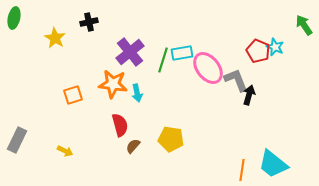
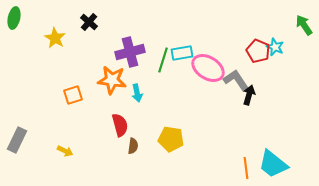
black cross: rotated 36 degrees counterclockwise
purple cross: rotated 24 degrees clockwise
pink ellipse: rotated 20 degrees counterclockwise
gray L-shape: rotated 12 degrees counterclockwise
orange star: moved 1 px left, 4 px up
brown semicircle: rotated 147 degrees clockwise
orange line: moved 4 px right, 2 px up; rotated 15 degrees counterclockwise
